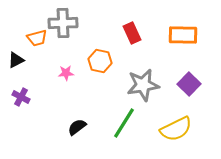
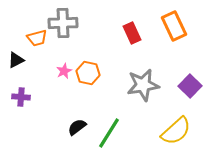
orange rectangle: moved 9 px left, 9 px up; rotated 64 degrees clockwise
orange hexagon: moved 12 px left, 12 px down
pink star: moved 2 px left, 2 px up; rotated 21 degrees counterclockwise
purple square: moved 1 px right, 2 px down
purple cross: rotated 24 degrees counterclockwise
green line: moved 15 px left, 10 px down
yellow semicircle: moved 2 px down; rotated 16 degrees counterclockwise
